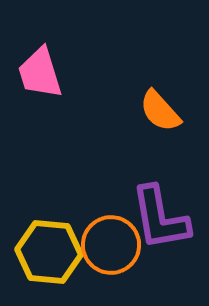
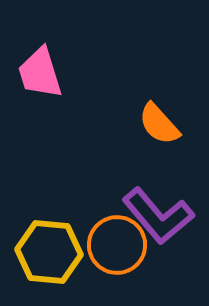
orange semicircle: moved 1 px left, 13 px down
purple L-shape: moved 2 px left, 2 px up; rotated 30 degrees counterclockwise
orange circle: moved 6 px right
